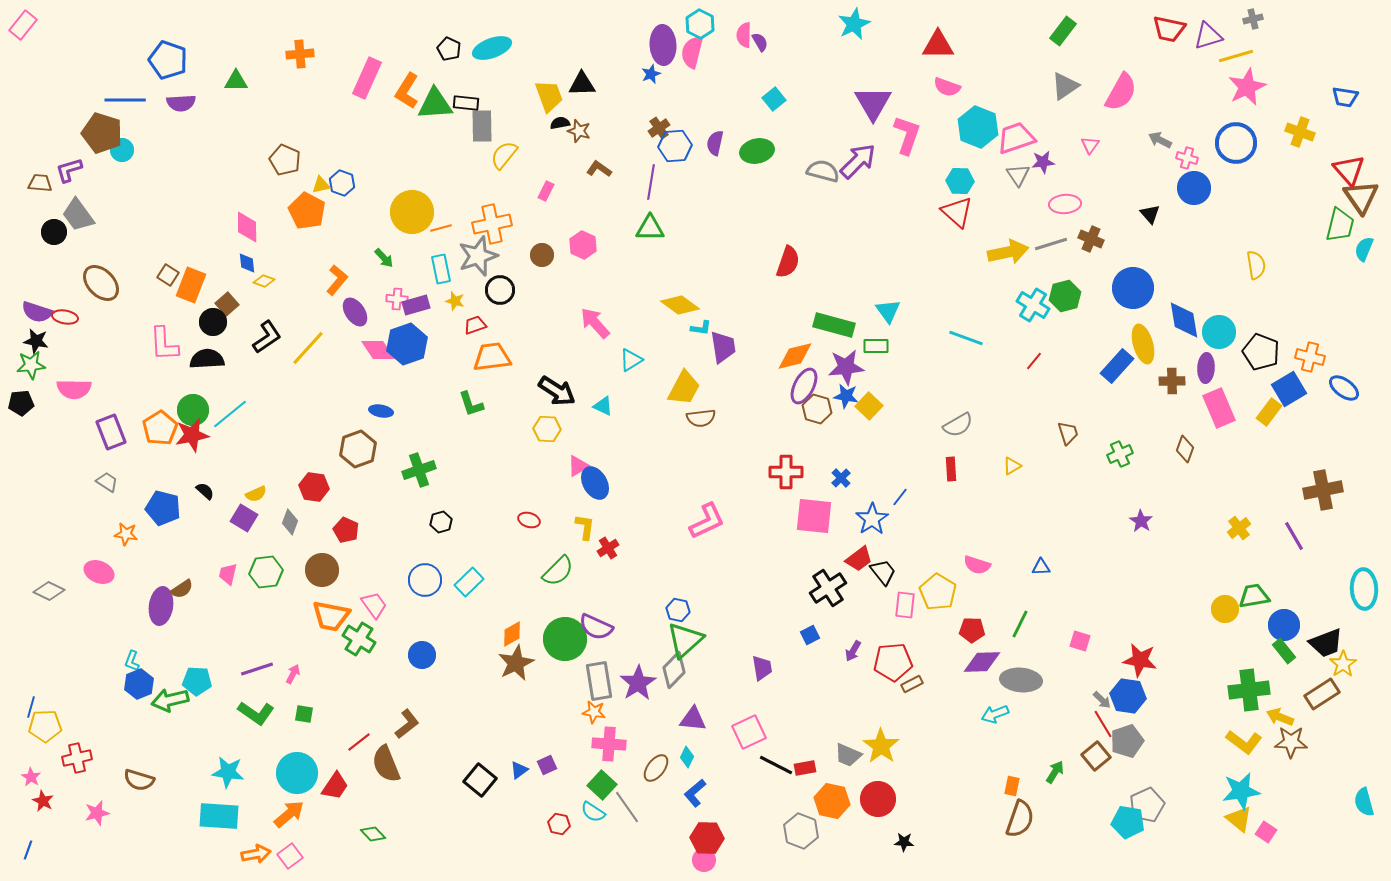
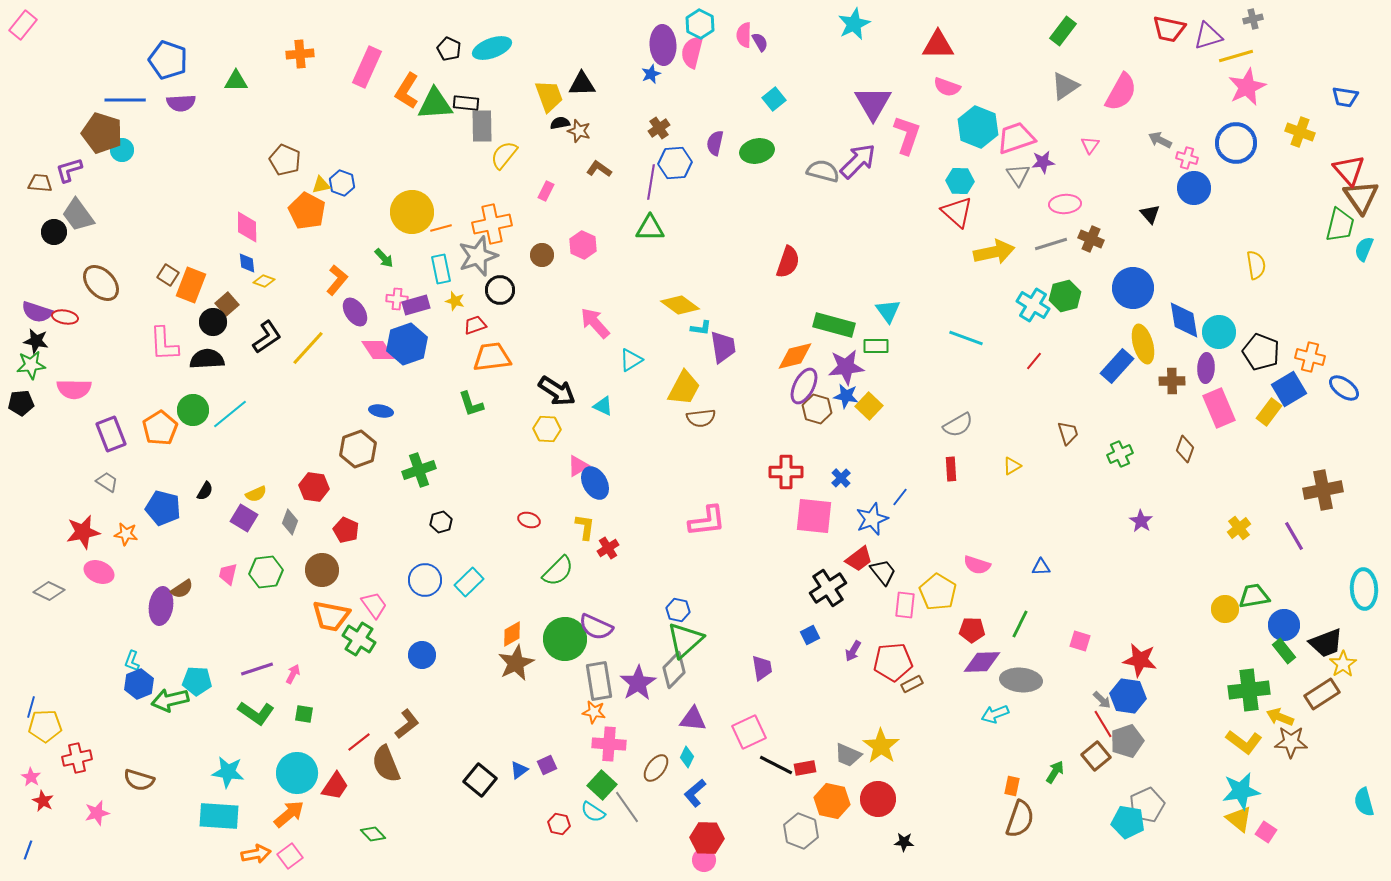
pink rectangle at (367, 78): moved 11 px up
blue hexagon at (675, 146): moved 17 px down
yellow arrow at (1008, 252): moved 14 px left
purple rectangle at (111, 432): moved 2 px down
red star at (192, 435): moved 109 px left, 97 px down
black semicircle at (205, 491): rotated 78 degrees clockwise
blue star at (872, 519): rotated 12 degrees clockwise
pink L-shape at (707, 521): rotated 18 degrees clockwise
